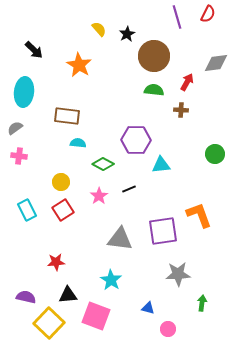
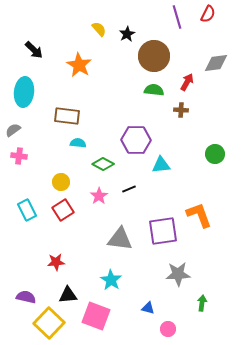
gray semicircle: moved 2 px left, 2 px down
